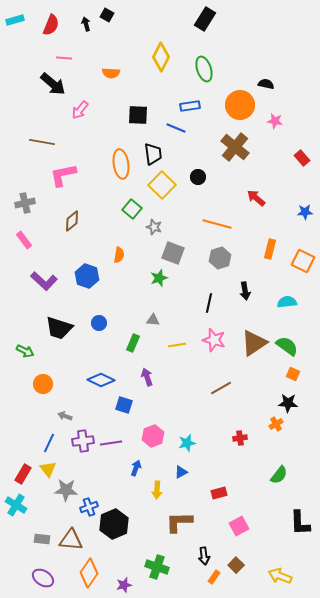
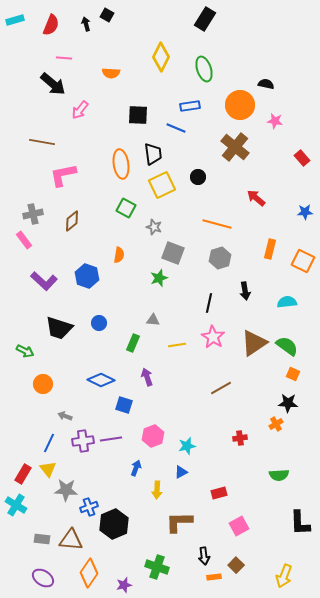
yellow square at (162, 185): rotated 20 degrees clockwise
gray cross at (25, 203): moved 8 px right, 11 px down
green square at (132, 209): moved 6 px left, 1 px up; rotated 12 degrees counterclockwise
pink star at (214, 340): moved 1 px left, 3 px up; rotated 15 degrees clockwise
purple line at (111, 443): moved 4 px up
cyan star at (187, 443): moved 3 px down
green semicircle at (279, 475): rotated 48 degrees clockwise
yellow arrow at (280, 576): moved 4 px right; rotated 90 degrees counterclockwise
orange rectangle at (214, 577): rotated 48 degrees clockwise
